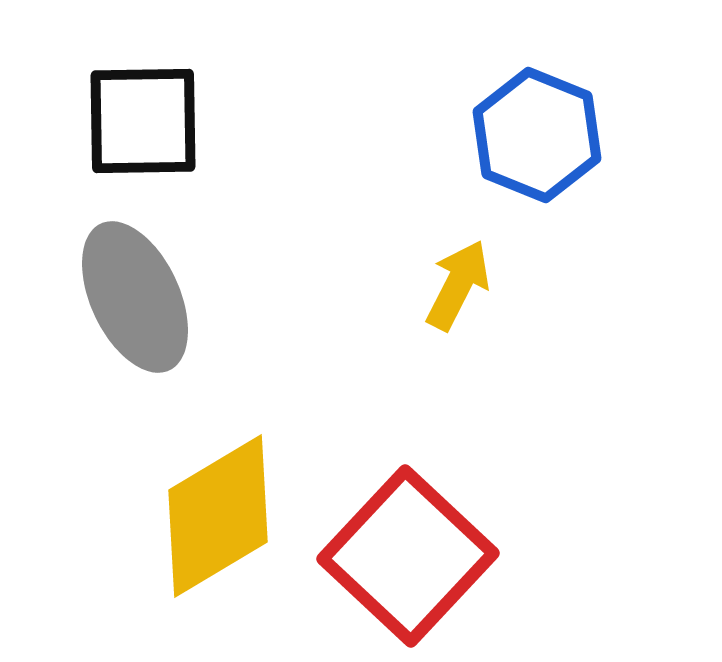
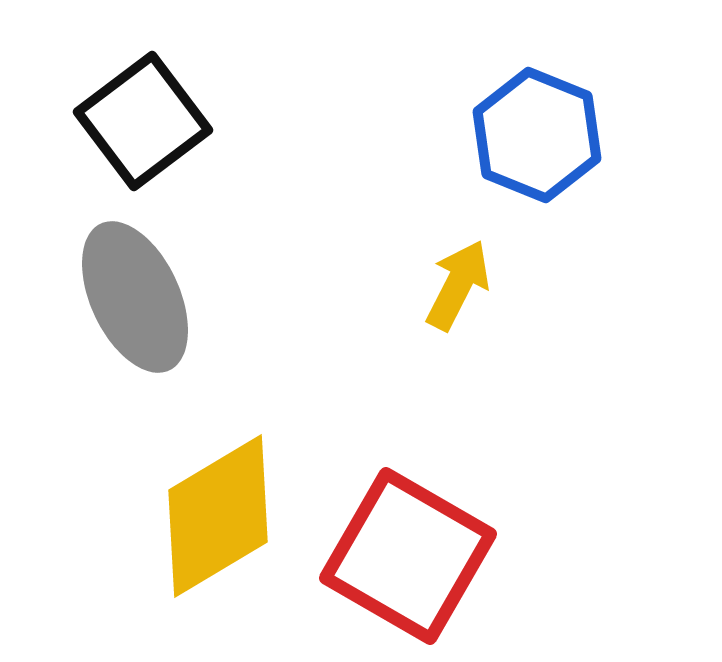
black square: rotated 36 degrees counterclockwise
red square: rotated 13 degrees counterclockwise
